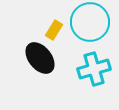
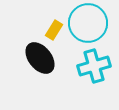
cyan circle: moved 2 px left, 1 px down
cyan cross: moved 3 px up
